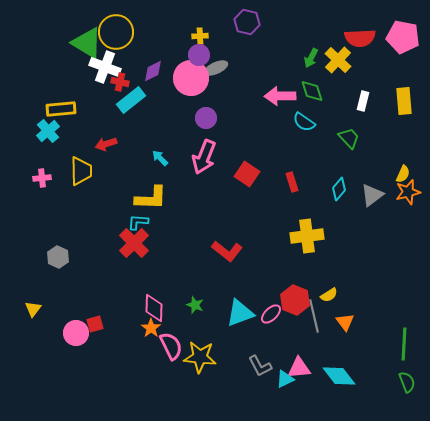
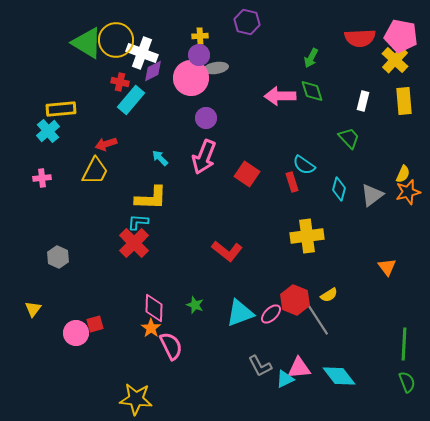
yellow circle at (116, 32): moved 8 px down
pink pentagon at (403, 37): moved 2 px left, 1 px up
yellow cross at (338, 60): moved 57 px right
white cross at (105, 67): moved 37 px right, 14 px up
gray ellipse at (216, 68): rotated 15 degrees clockwise
cyan rectangle at (131, 100): rotated 12 degrees counterclockwise
cyan semicircle at (304, 122): moved 43 px down
yellow trapezoid at (81, 171): moved 14 px right; rotated 28 degrees clockwise
cyan diamond at (339, 189): rotated 25 degrees counterclockwise
gray line at (314, 316): moved 4 px right, 4 px down; rotated 20 degrees counterclockwise
orange triangle at (345, 322): moved 42 px right, 55 px up
yellow star at (200, 357): moved 64 px left, 42 px down
